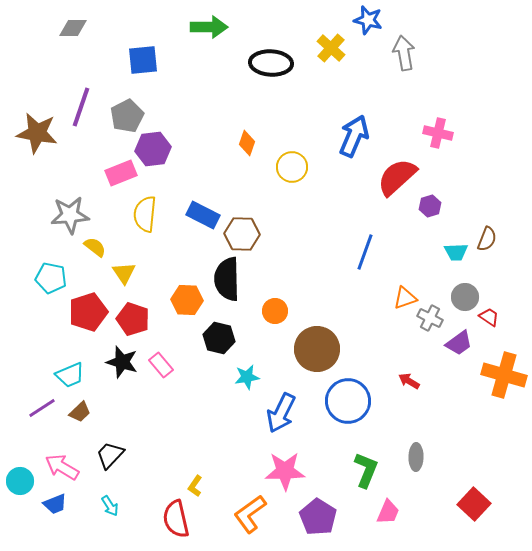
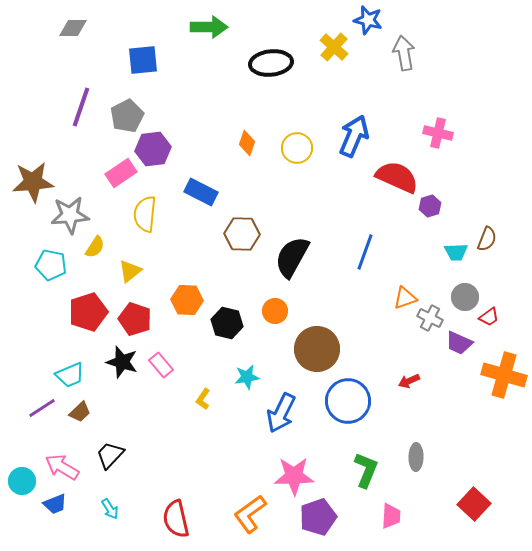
yellow cross at (331, 48): moved 3 px right, 1 px up
black ellipse at (271, 63): rotated 9 degrees counterclockwise
brown star at (37, 133): moved 4 px left, 49 px down; rotated 15 degrees counterclockwise
yellow circle at (292, 167): moved 5 px right, 19 px up
pink rectangle at (121, 173): rotated 12 degrees counterclockwise
red semicircle at (397, 177): rotated 66 degrees clockwise
blue rectangle at (203, 215): moved 2 px left, 23 px up
yellow semicircle at (95, 247): rotated 85 degrees clockwise
yellow triangle at (124, 273): moved 6 px right, 2 px up; rotated 25 degrees clockwise
cyan pentagon at (51, 278): moved 13 px up
black semicircle at (227, 279): moved 65 px right, 22 px up; rotated 30 degrees clockwise
red trapezoid at (489, 317): rotated 110 degrees clockwise
red pentagon at (133, 319): moved 2 px right
black hexagon at (219, 338): moved 8 px right, 15 px up
purple trapezoid at (459, 343): rotated 60 degrees clockwise
red arrow at (409, 381): rotated 55 degrees counterclockwise
pink star at (285, 471): moved 9 px right, 5 px down
cyan circle at (20, 481): moved 2 px right
yellow L-shape at (195, 486): moved 8 px right, 87 px up
cyan arrow at (110, 506): moved 3 px down
pink trapezoid at (388, 512): moved 3 px right, 4 px down; rotated 20 degrees counterclockwise
purple pentagon at (318, 517): rotated 21 degrees clockwise
